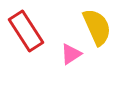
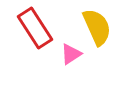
red rectangle: moved 9 px right, 3 px up
